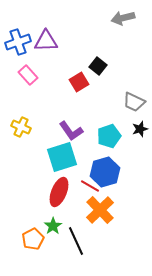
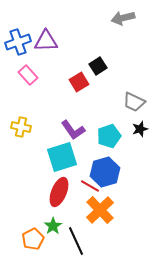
black square: rotated 18 degrees clockwise
yellow cross: rotated 12 degrees counterclockwise
purple L-shape: moved 2 px right, 1 px up
